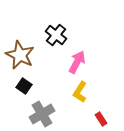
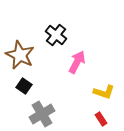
yellow L-shape: moved 24 px right; rotated 105 degrees counterclockwise
